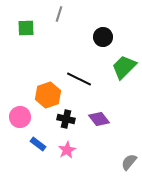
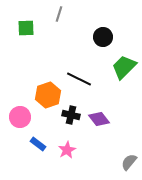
black cross: moved 5 px right, 4 px up
